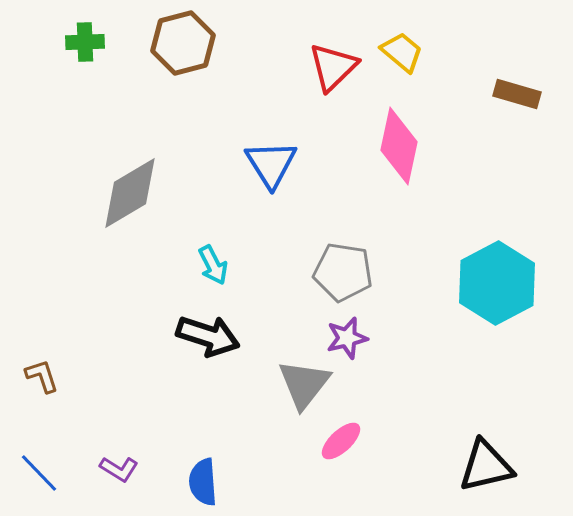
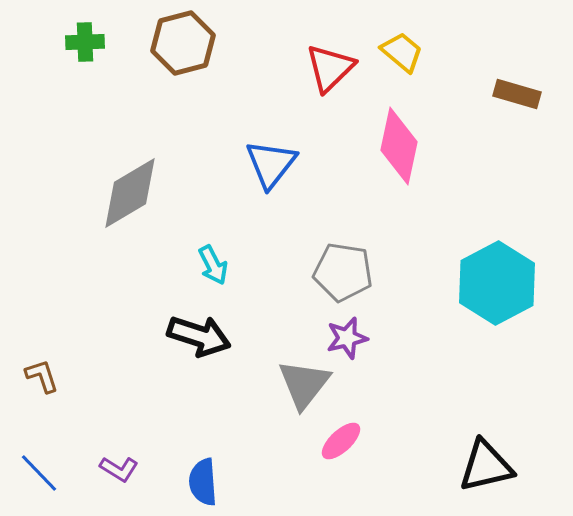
red triangle: moved 3 px left, 1 px down
blue triangle: rotated 10 degrees clockwise
black arrow: moved 9 px left
